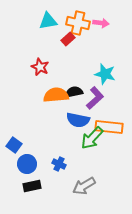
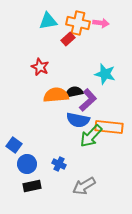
purple L-shape: moved 7 px left, 2 px down
green arrow: moved 1 px left, 2 px up
